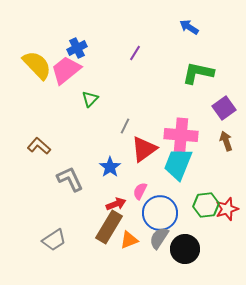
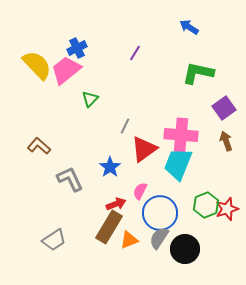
green hexagon: rotated 15 degrees counterclockwise
